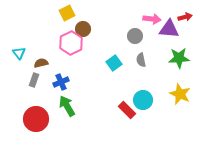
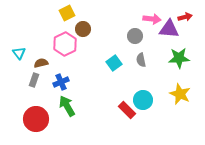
pink hexagon: moved 6 px left, 1 px down
